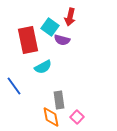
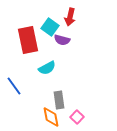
cyan semicircle: moved 4 px right, 1 px down
